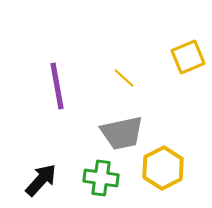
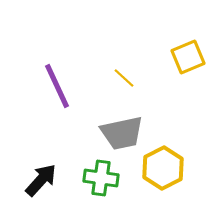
purple line: rotated 15 degrees counterclockwise
